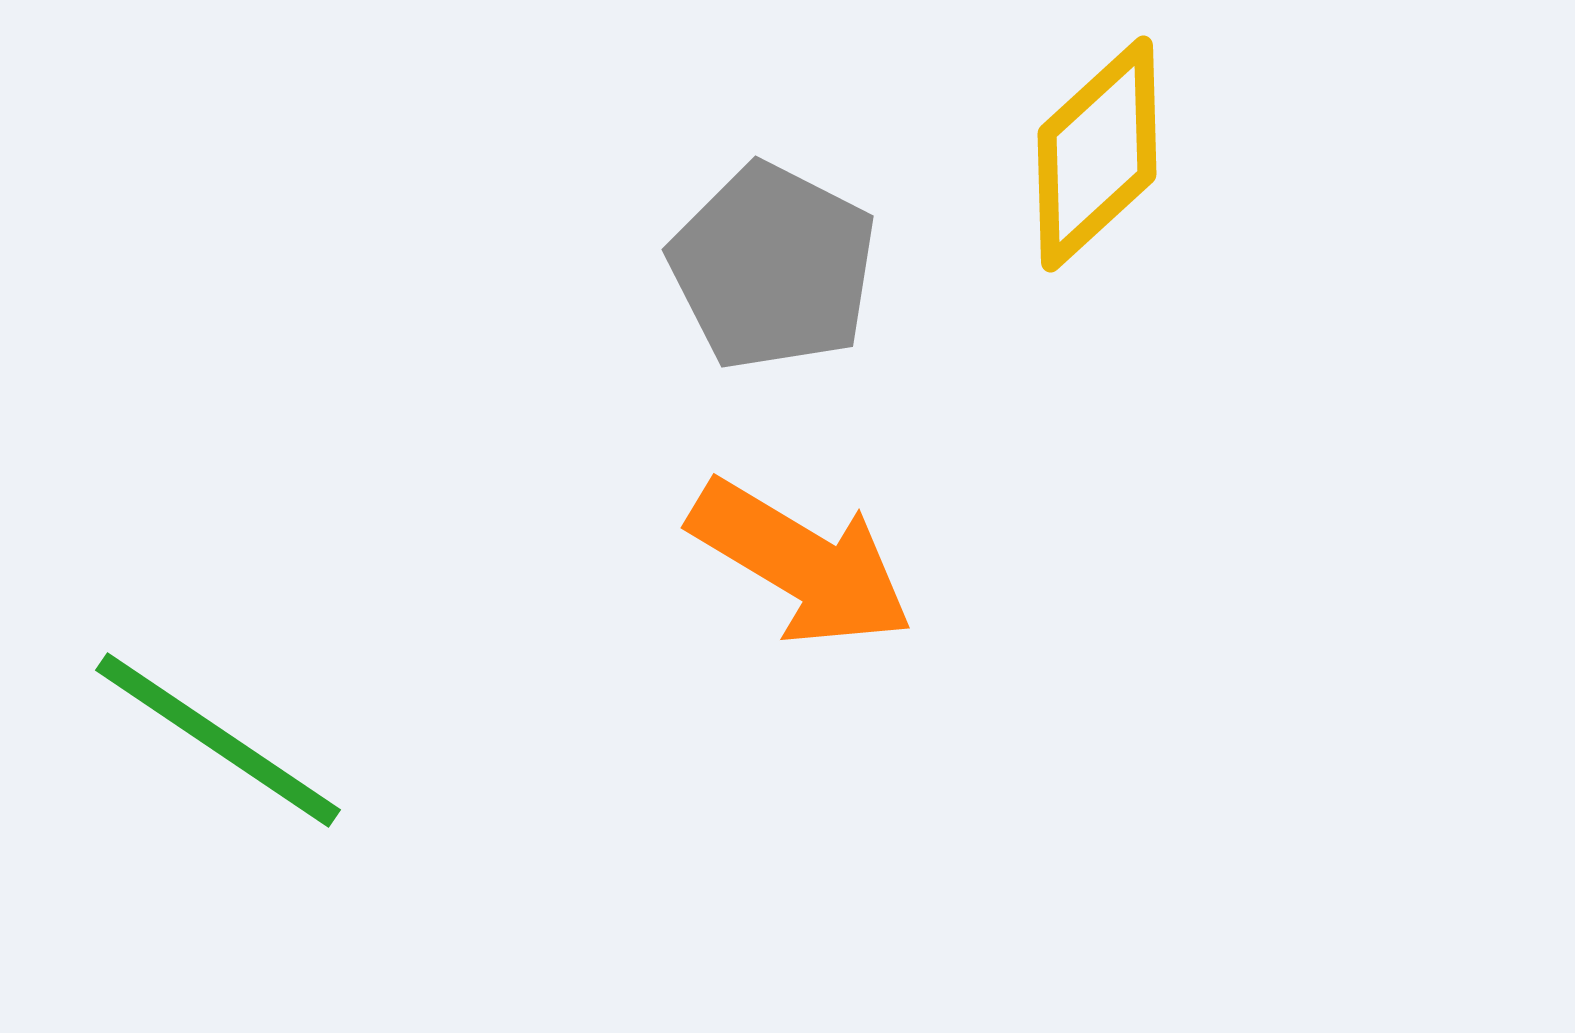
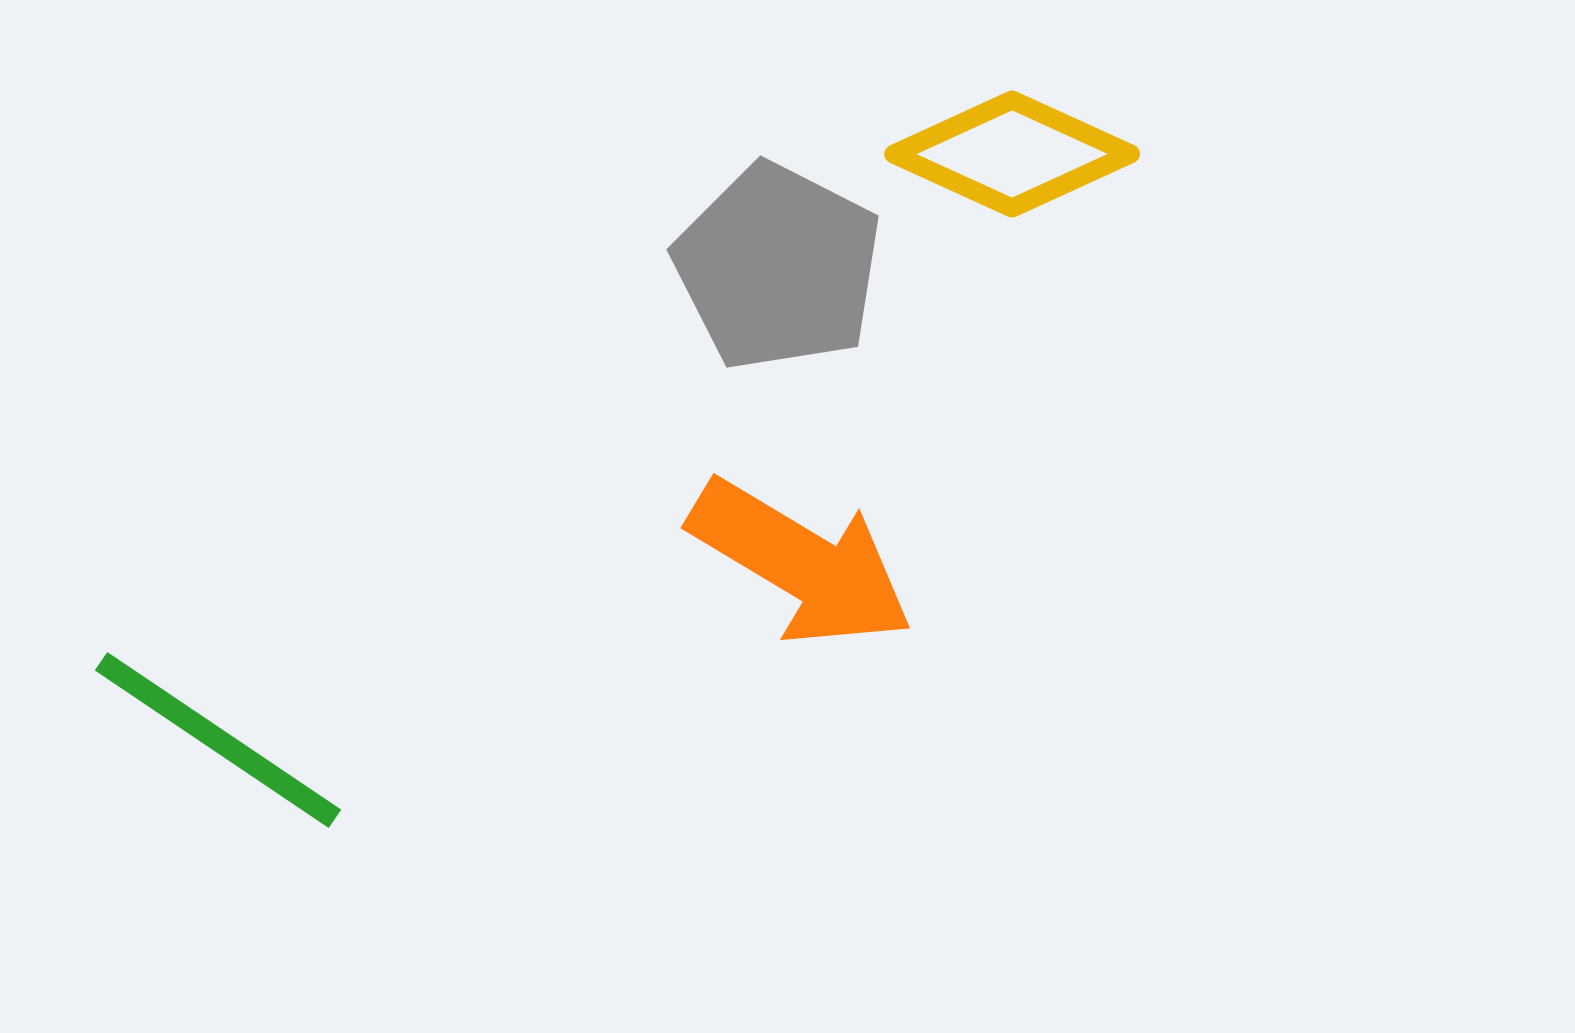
yellow diamond: moved 85 px left; rotated 67 degrees clockwise
gray pentagon: moved 5 px right
